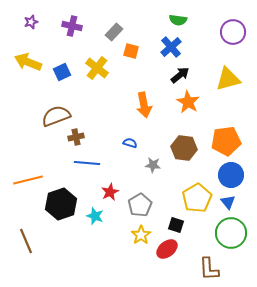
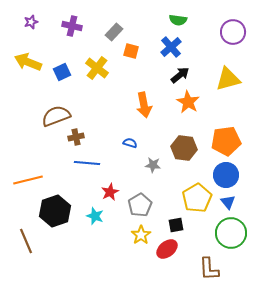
blue circle: moved 5 px left
black hexagon: moved 6 px left, 7 px down
black square: rotated 28 degrees counterclockwise
